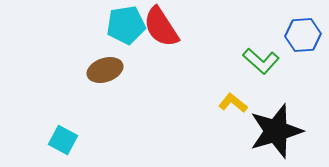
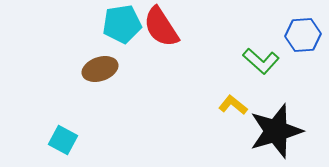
cyan pentagon: moved 4 px left, 1 px up
brown ellipse: moved 5 px left, 1 px up
yellow L-shape: moved 2 px down
